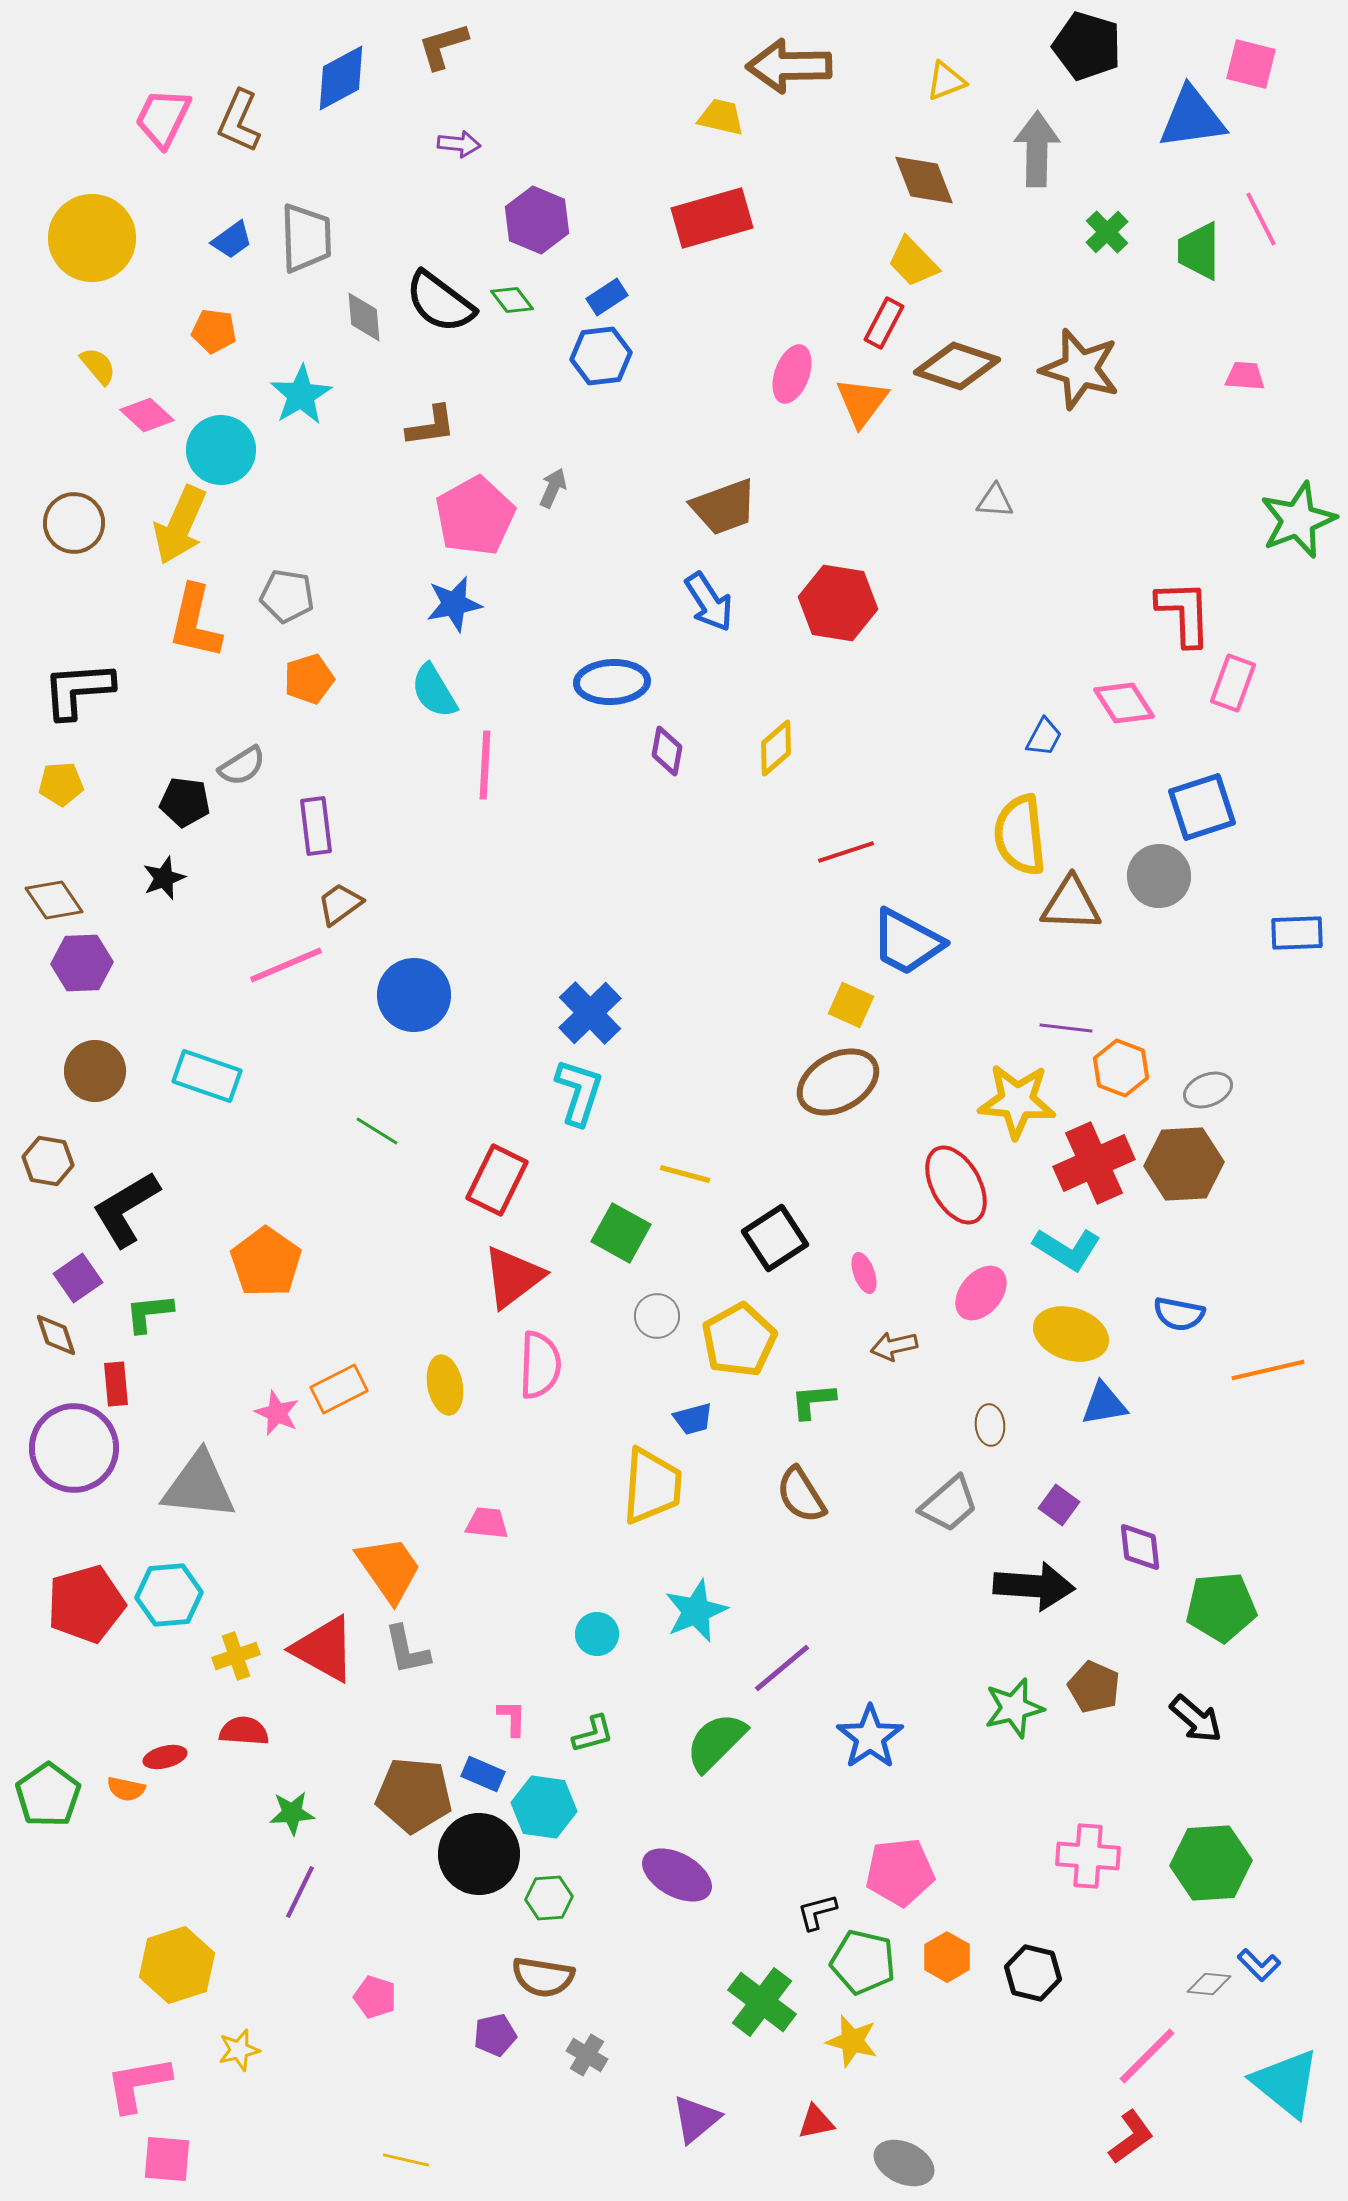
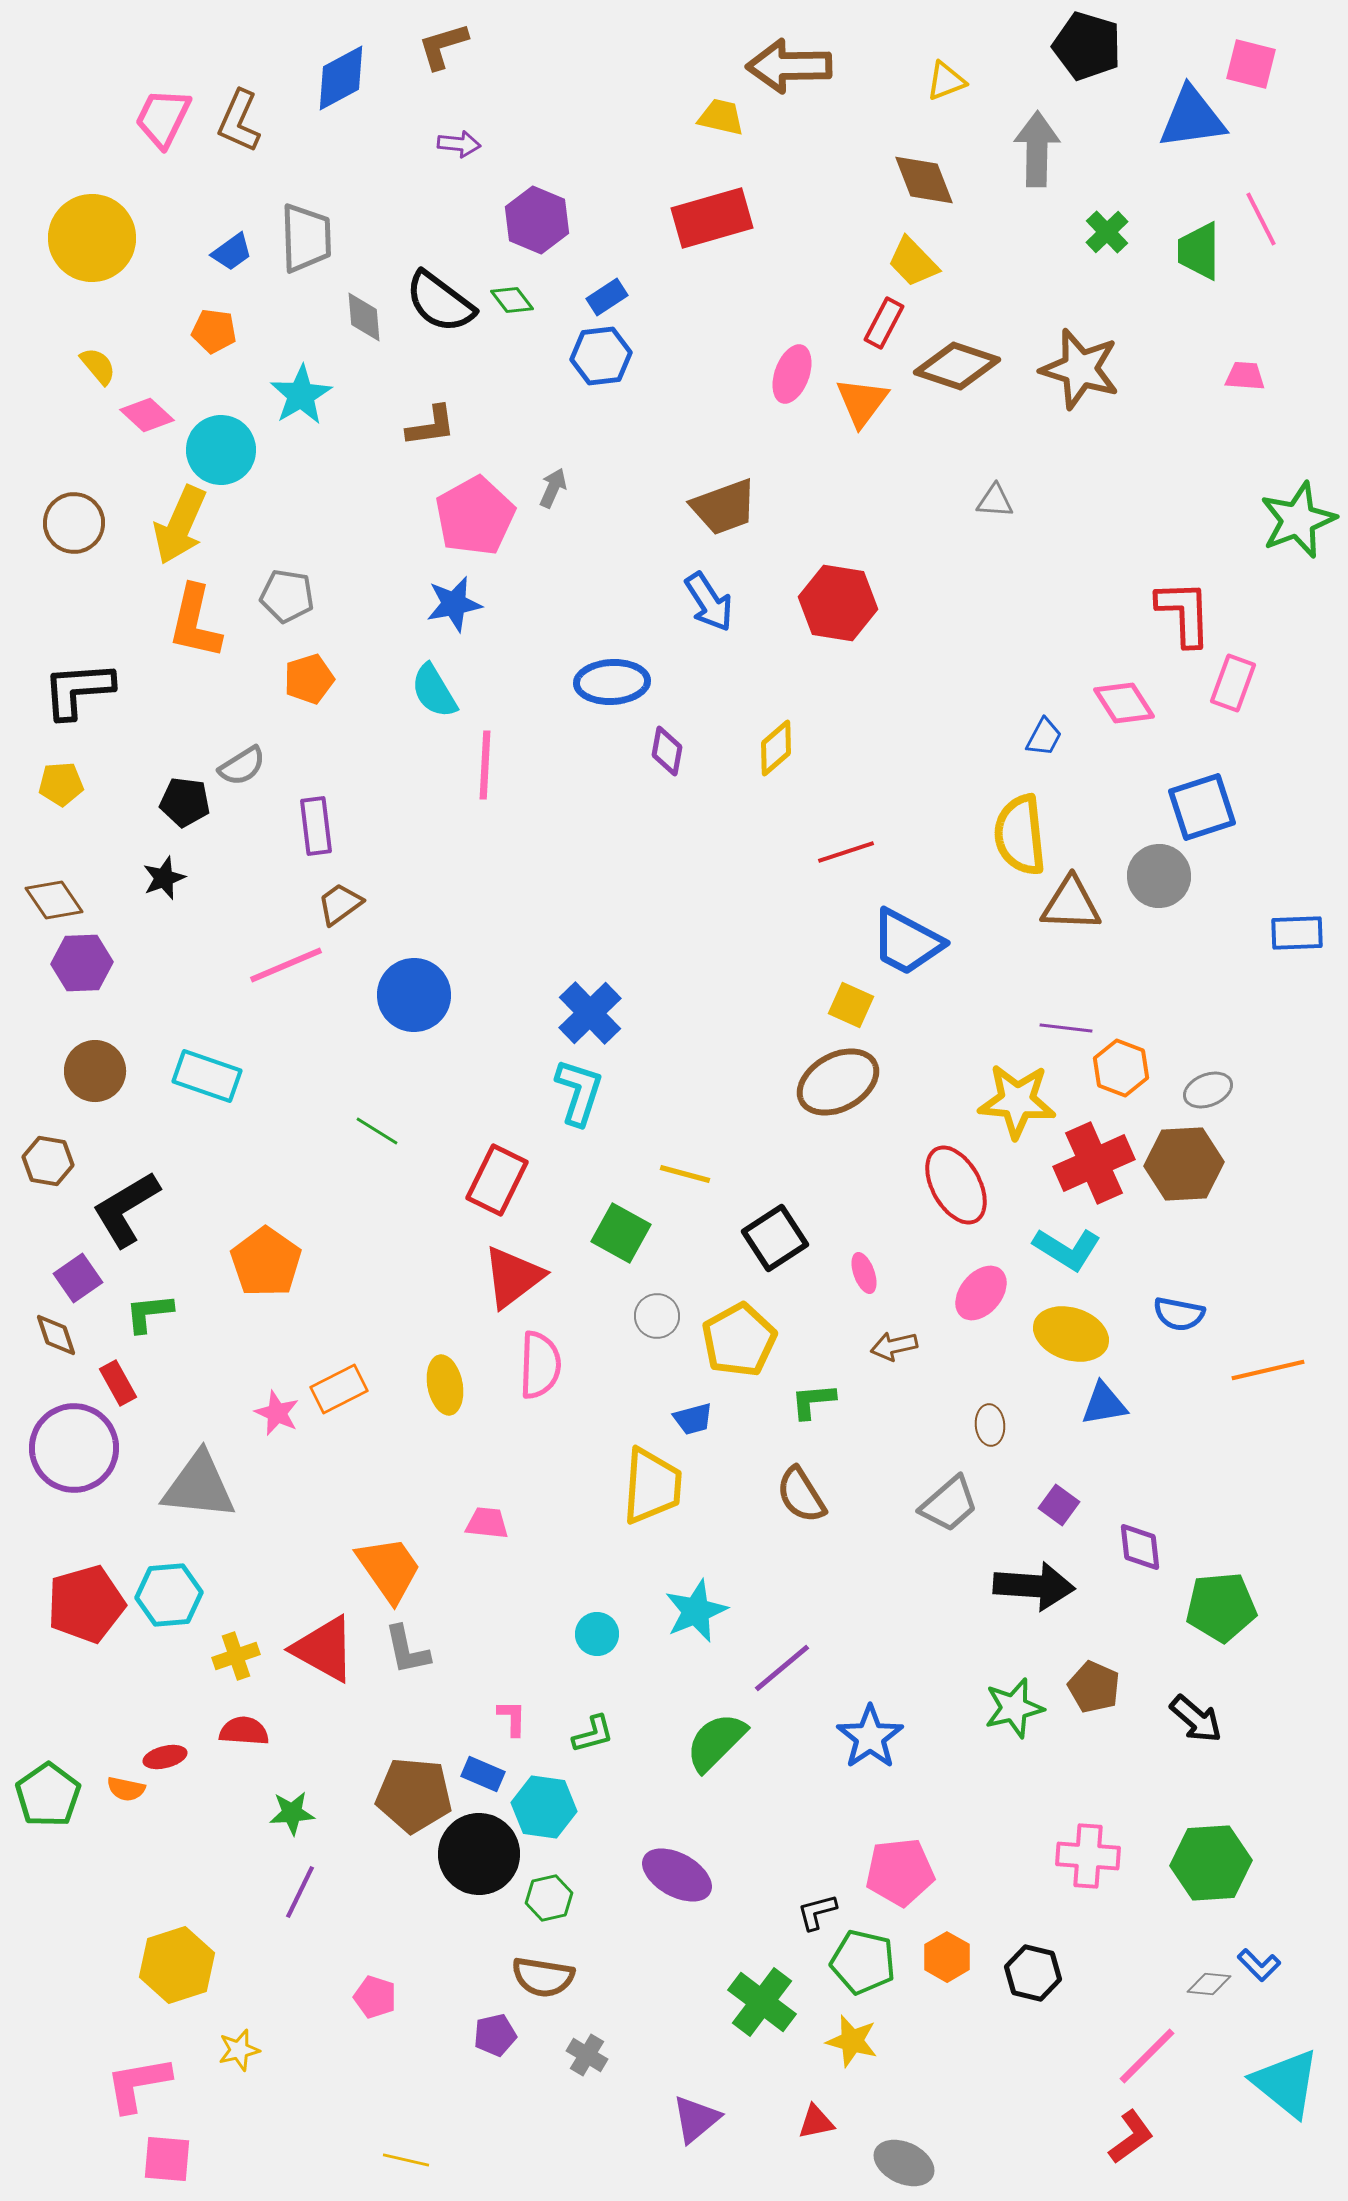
blue trapezoid at (232, 240): moved 12 px down
red rectangle at (116, 1384): moved 2 px right, 1 px up; rotated 24 degrees counterclockwise
green hexagon at (549, 1898): rotated 9 degrees counterclockwise
